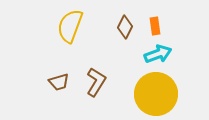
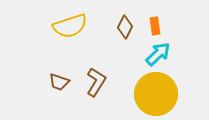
yellow semicircle: rotated 128 degrees counterclockwise
cyan arrow: rotated 24 degrees counterclockwise
brown trapezoid: rotated 35 degrees clockwise
